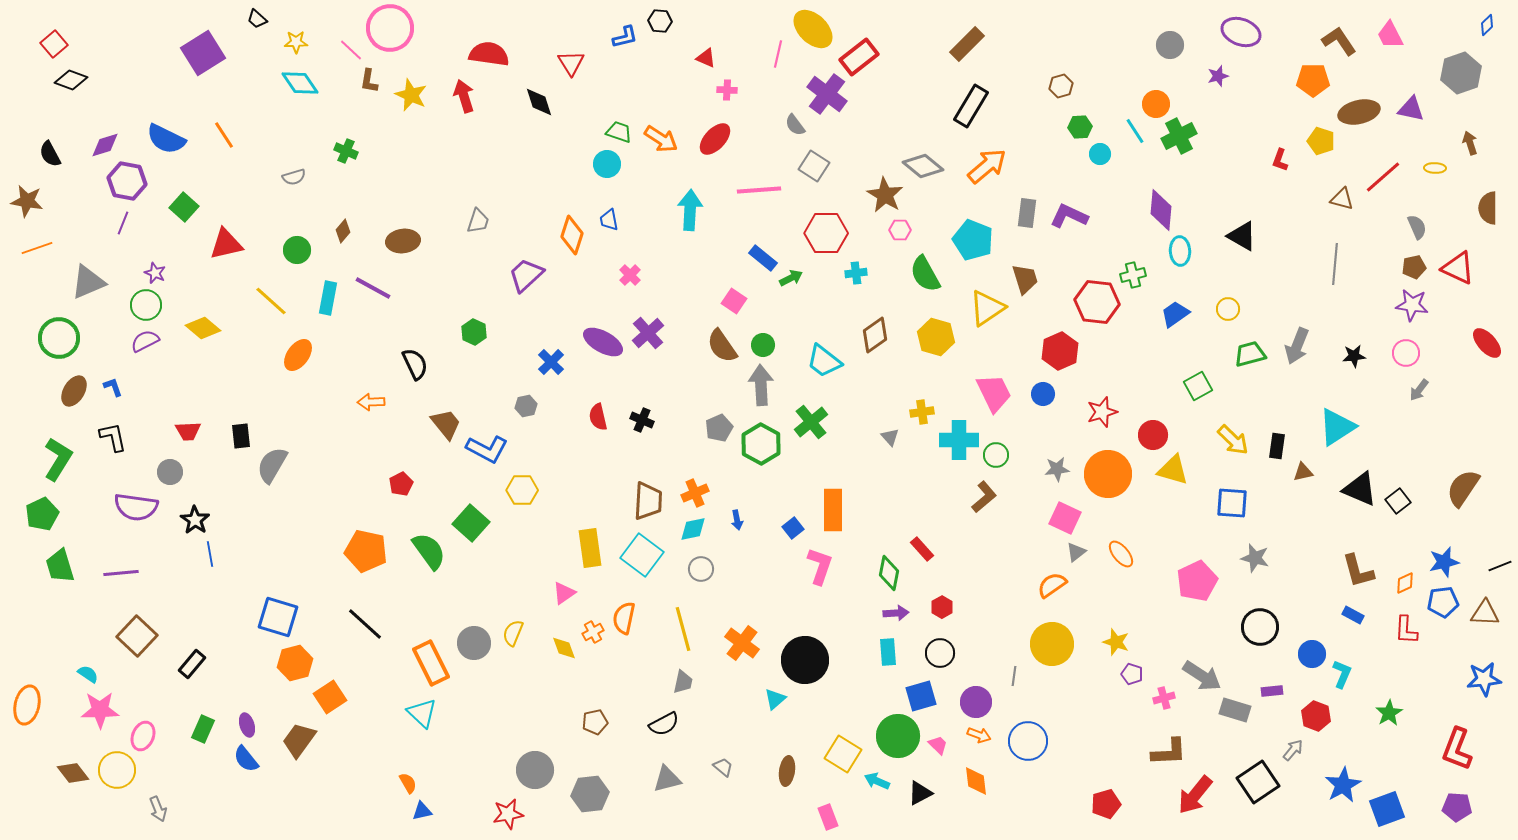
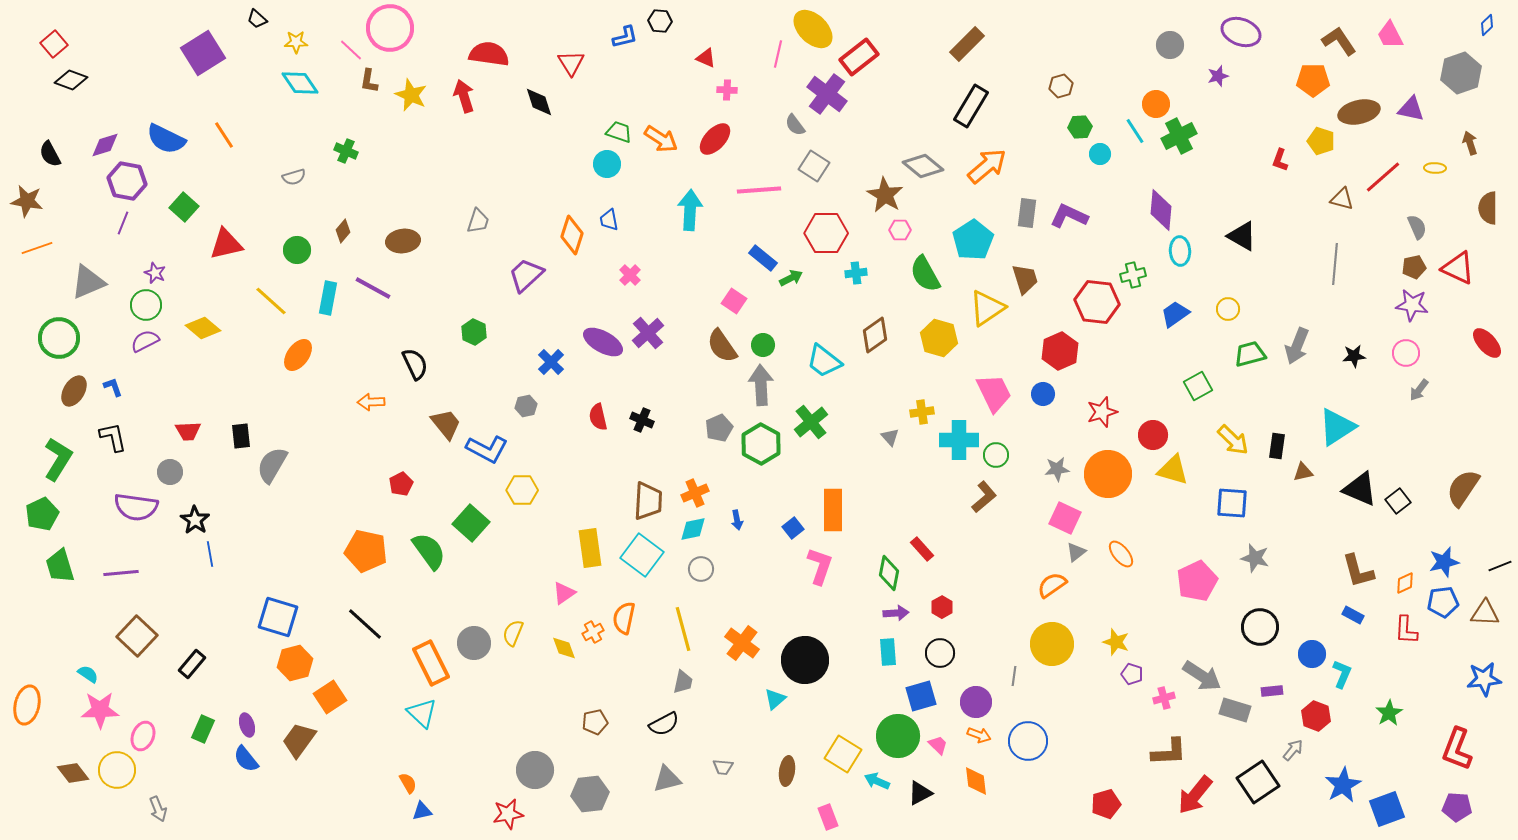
cyan pentagon at (973, 240): rotated 18 degrees clockwise
yellow hexagon at (936, 337): moved 3 px right, 1 px down
gray trapezoid at (723, 767): rotated 145 degrees clockwise
